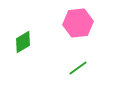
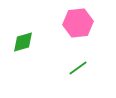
green diamond: rotated 15 degrees clockwise
